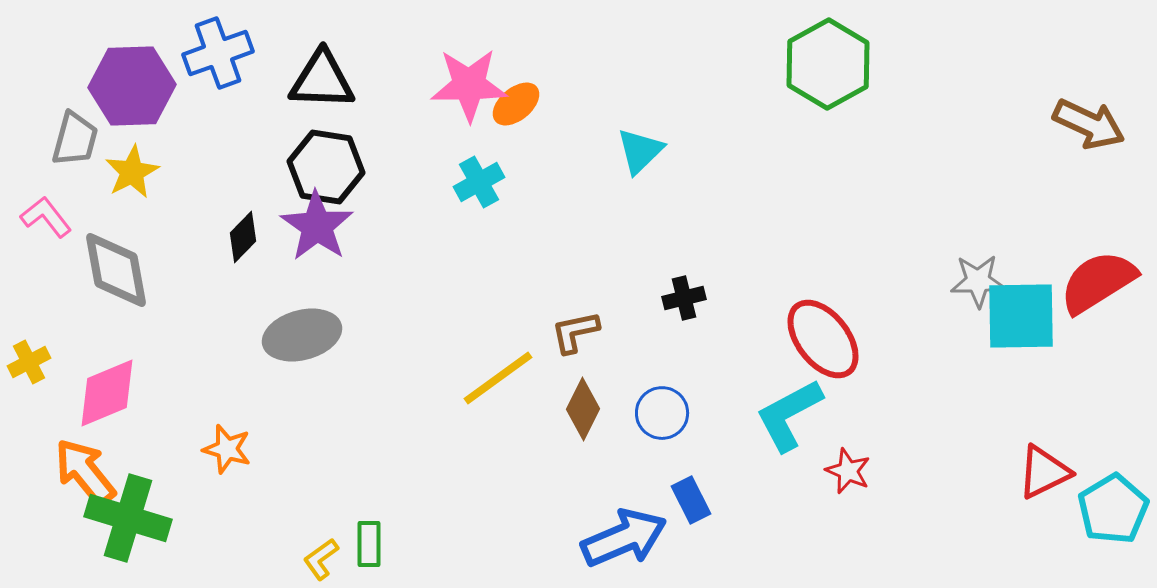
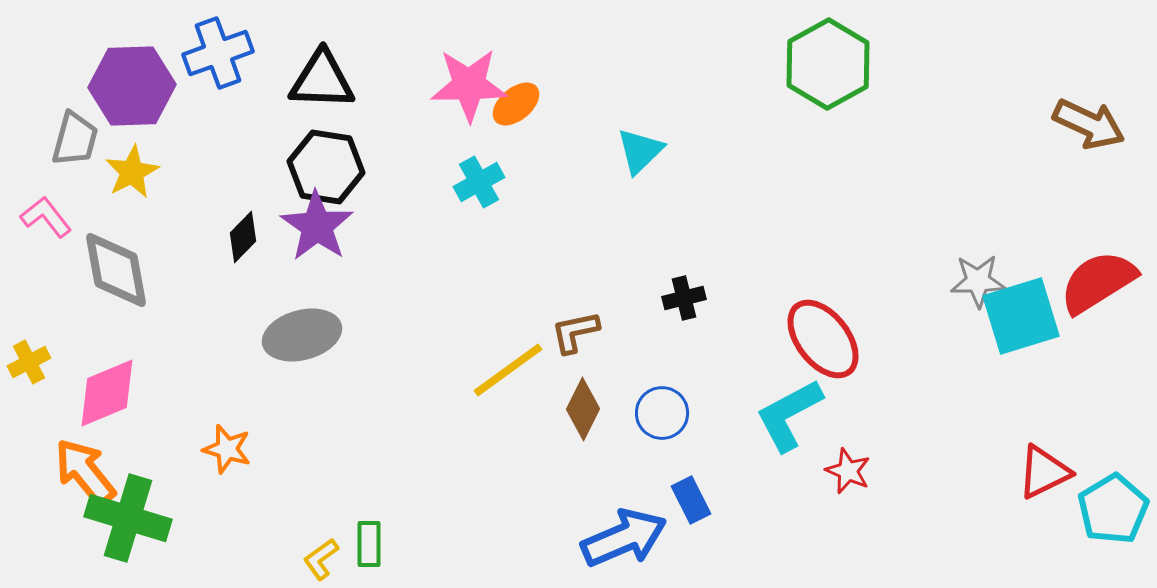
cyan square: rotated 16 degrees counterclockwise
yellow line: moved 10 px right, 8 px up
